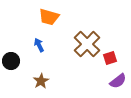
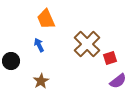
orange trapezoid: moved 3 px left, 2 px down; rotated 50 degrees clockwise
